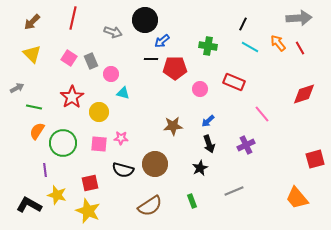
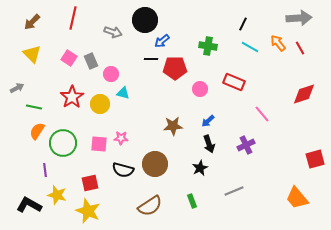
yellow circle at (99, 112): moved 1 px right, 8 px up
